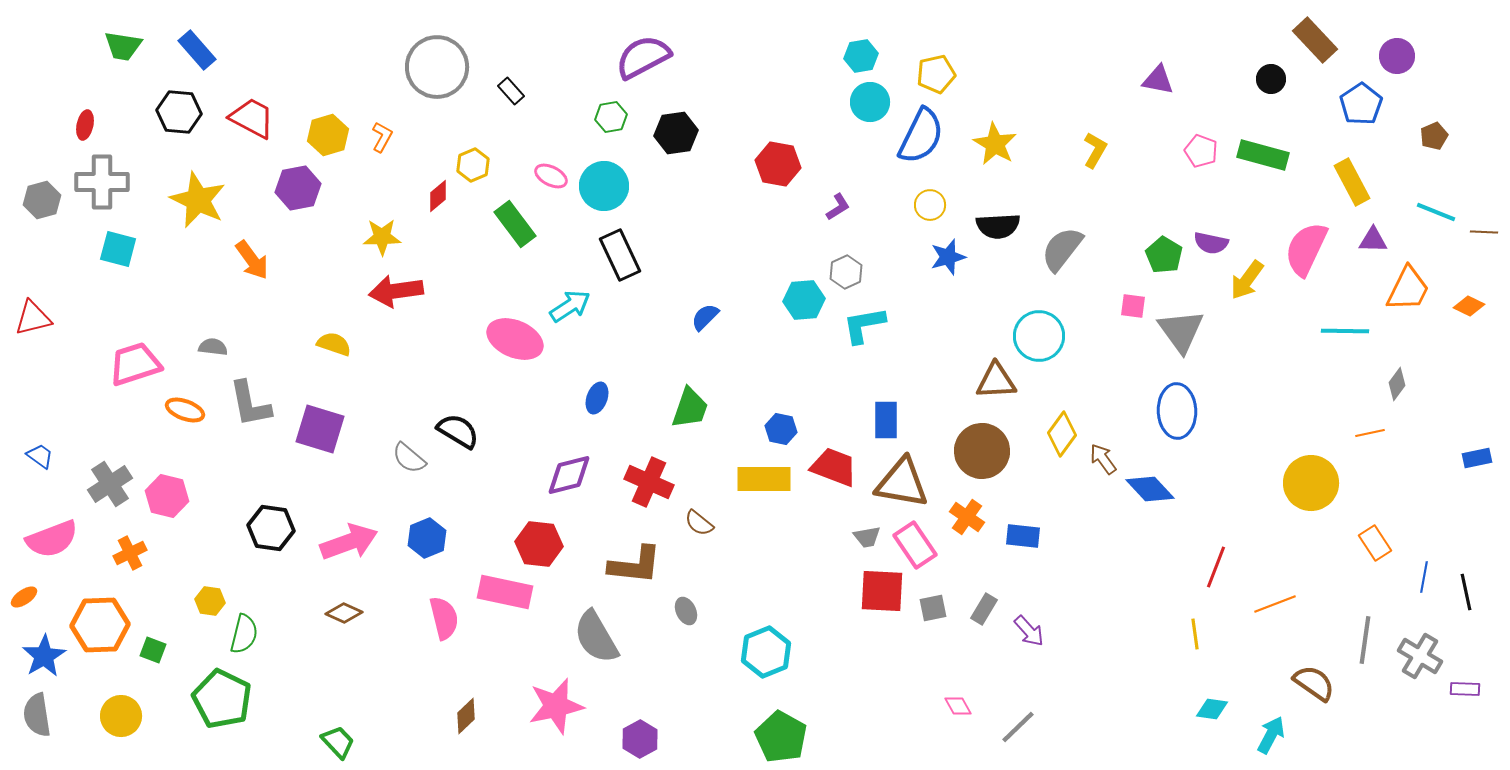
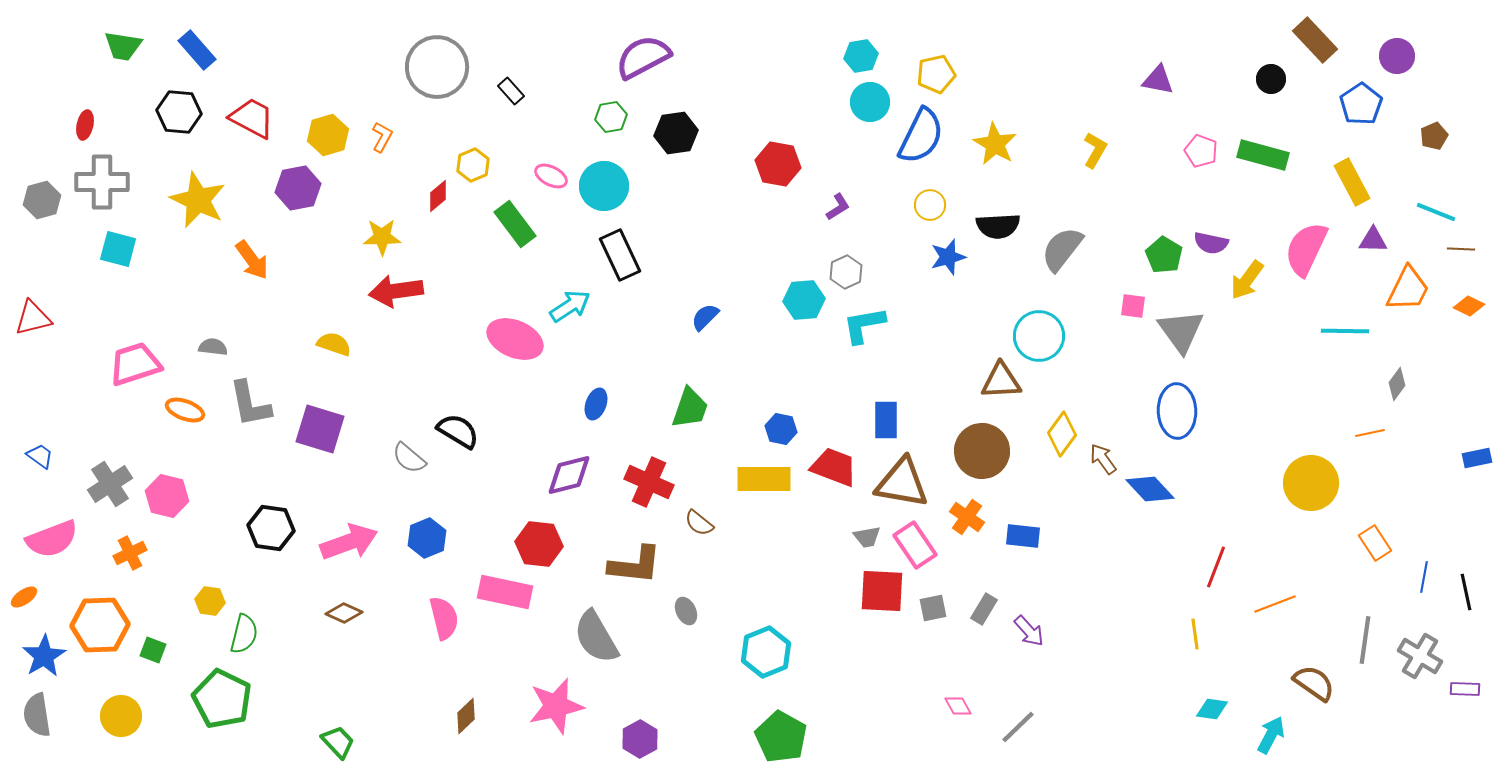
brown line at (1484, 232): moved 23 px left, 17 px down
brown triangle at (996, 381): moved 5 px right
blue ellipse at (597, 398): moved 1 px left, 6 px down
